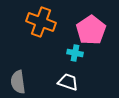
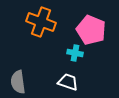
pink pentagon: rotated 16 degrees counterclockwise
